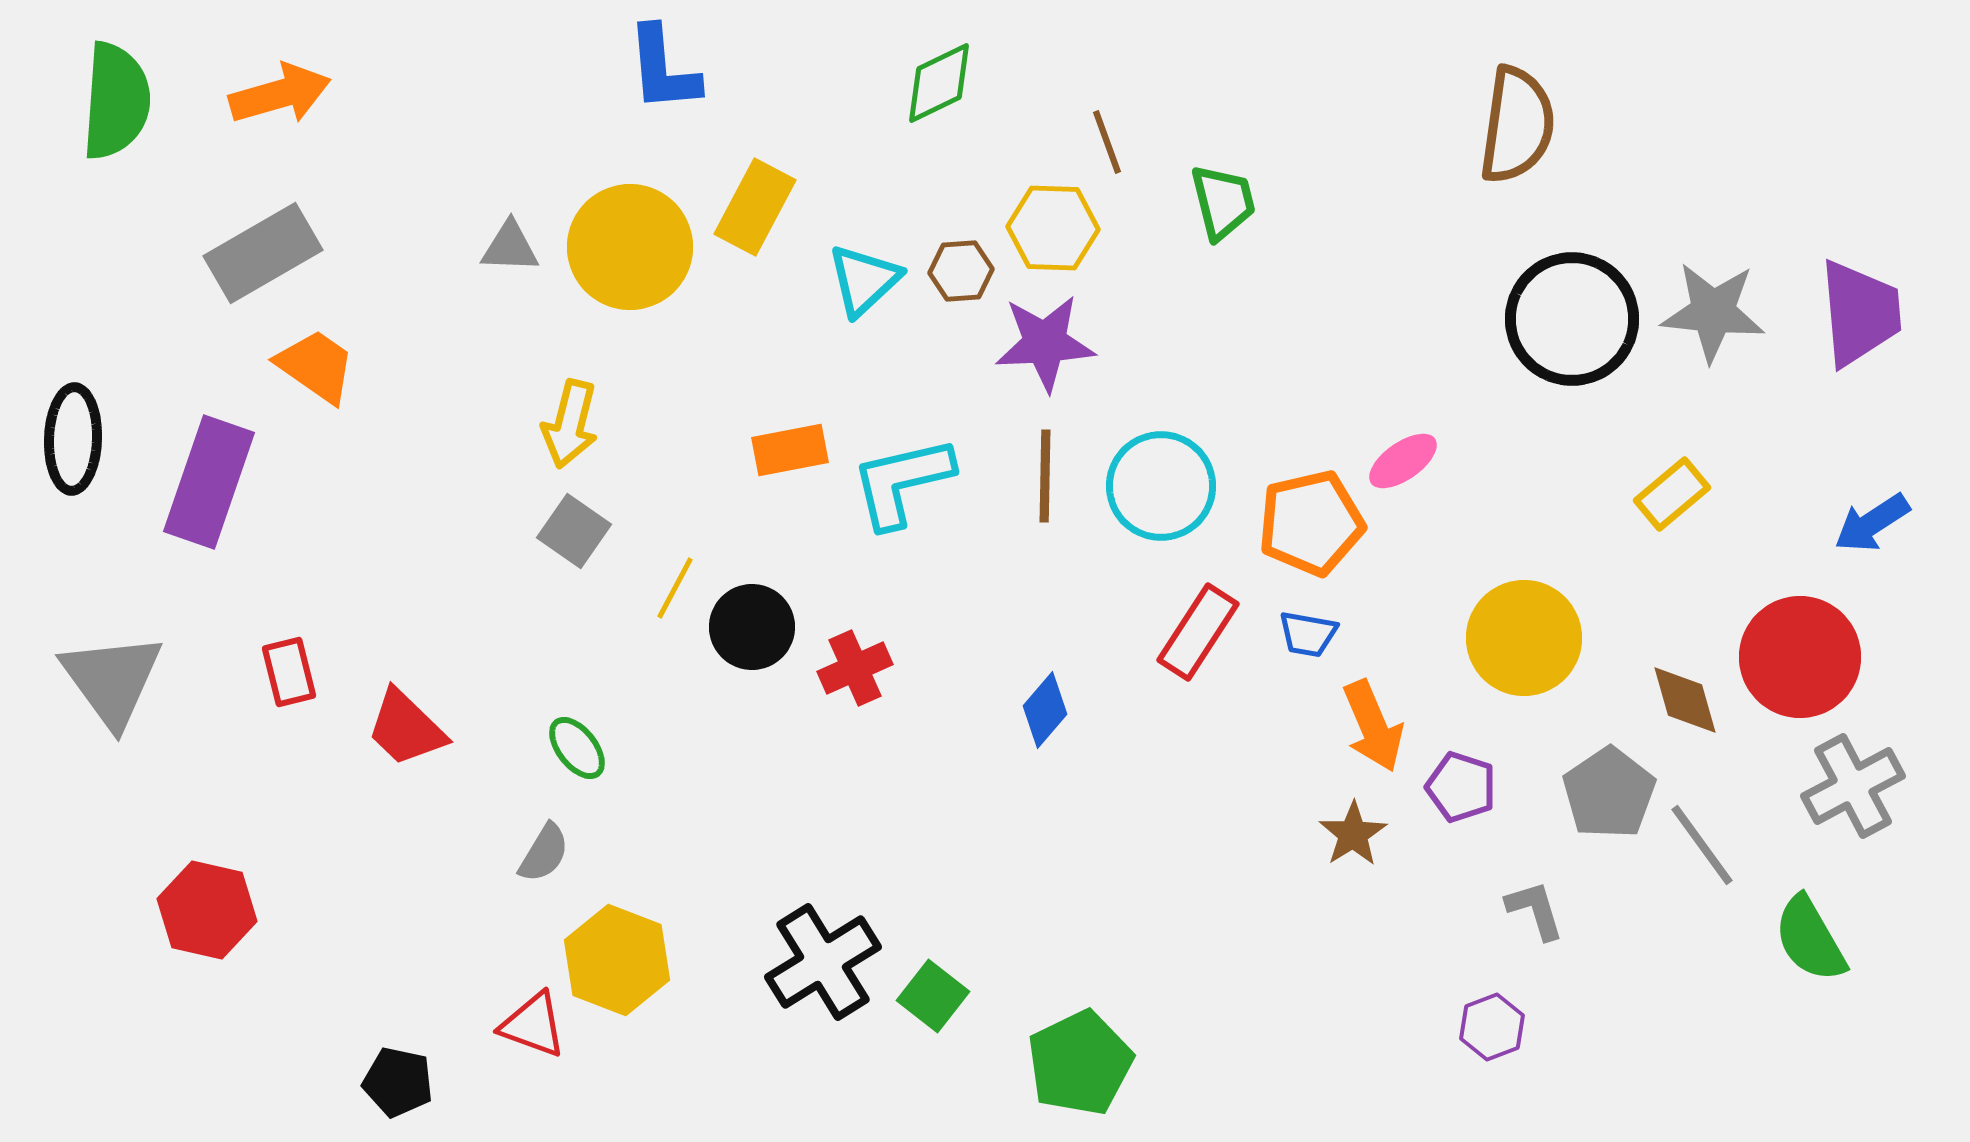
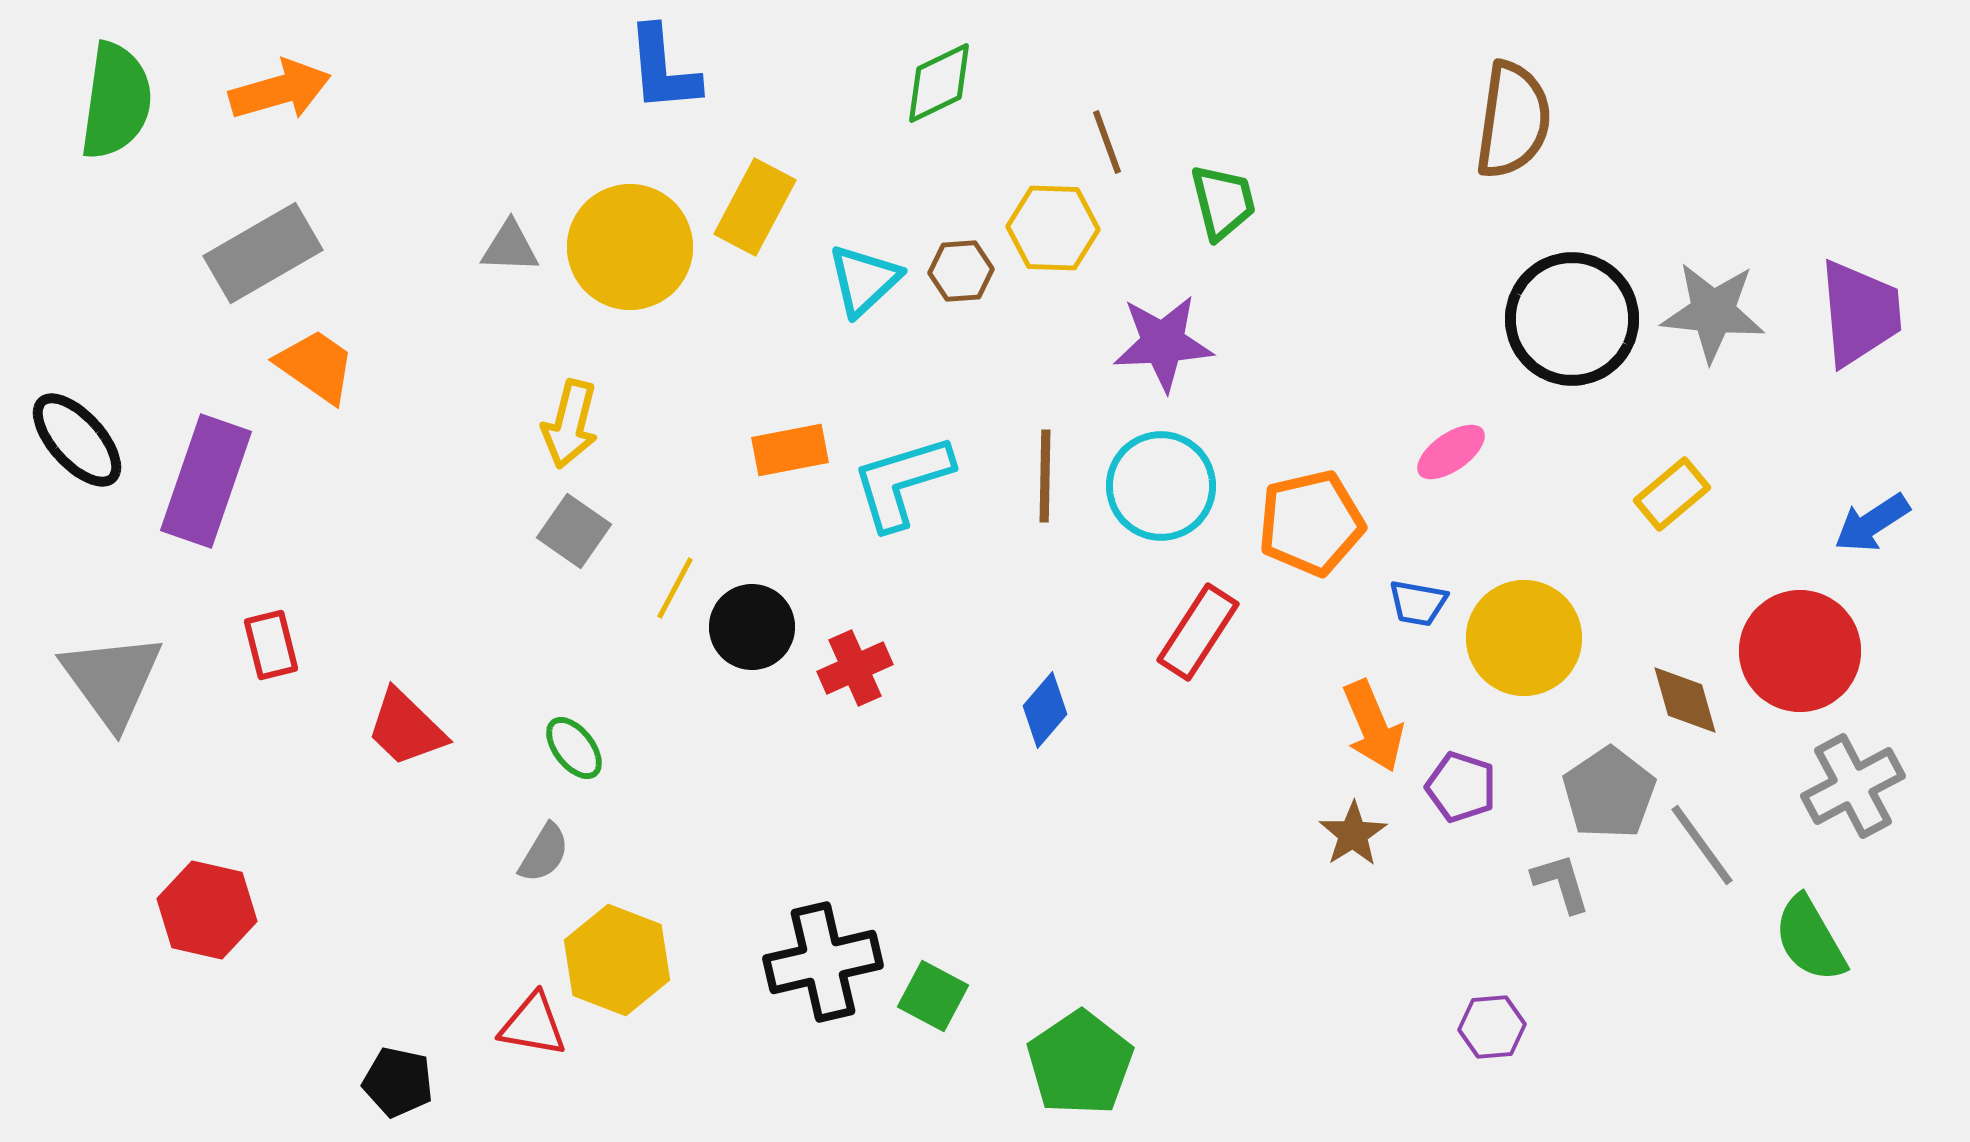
orange arrow at (280, 94): moved 4 px up
green semicircle at (116, 101): rotated 4 degrees clockwise
brown semicircle at (1517, 125): moved 4 px left, 5 px up
purple star at (1045, 343): moved 118 px right
black ellipse at (73, 439): moved 4 px right, 1 px down; rotated 44 degrees counterclockwise
pink ellipse at (1403, 461): moved 48 px right, 9 px up
purple rectangle at (209, 482): moved 3 px left, 1 px up
cyan L-shape at (902, 482): rotated 4 degrees counterclockwise
blue trapezoid at (1308, 634): moved 110 px right, 31 px up
red circle at (1800, 657): moved 6 px up
red rectangle at (289, 672): moved 18 px left, 27 px up
green ellipse at (577, 748): moved 3 px left
gray L-shape at (1535, 910): moved 26 px right, 27 px up
black cross at (823, 962): rotated 19 degrees clockwise
green square at (933, 996): rotated 10 degrees counterclockwise
red triangle at (533, 1025): rotated 10 degrees counterclockwise
purple hexagon at (1492, 1027): rotated 16 degrees clockwise
green pentagon at (1080, 1063): rotated 8 degrees counterclockwise
